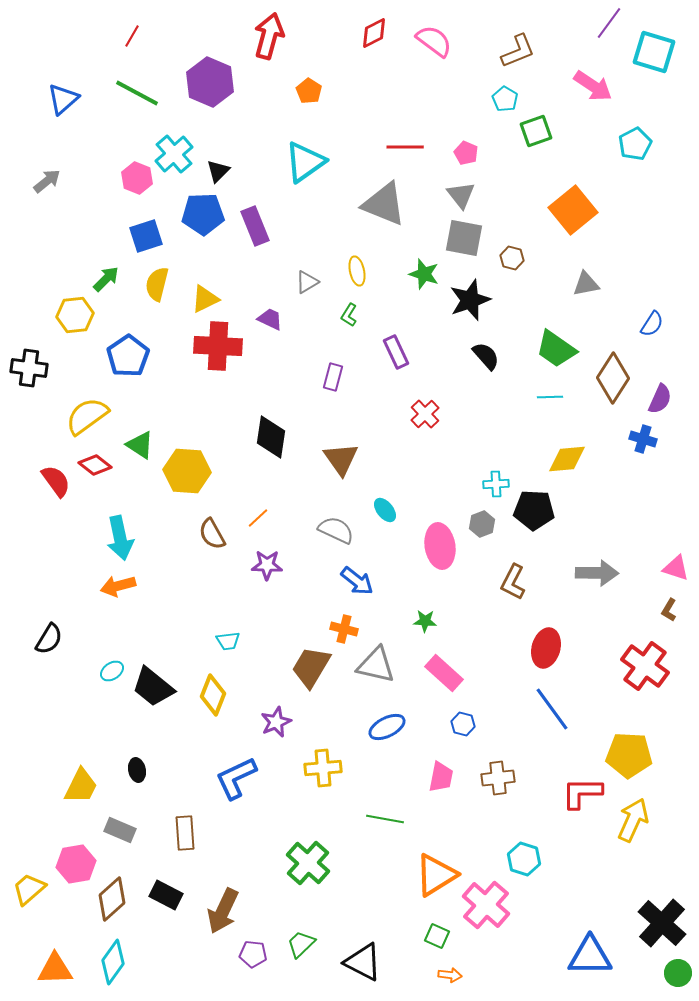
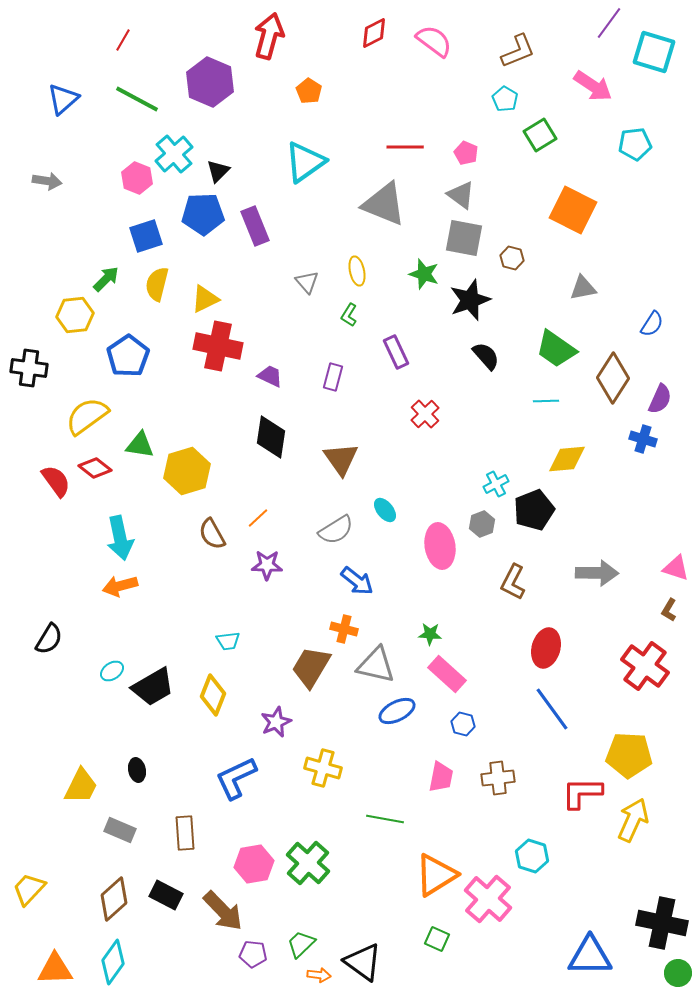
red line at (132, 36): moved 9 px left, 4 px down
green line at (137, 93): moved 6 px down
green square at (536, 131): moved 4 px right, 4 px down; rotated 12 degrees counterclockwise
cyan pentagon at (635, 144): rotated 20 degrees clockwise
gray arrow at (47, 181): rotated 48 degrees clockwise
gray triangle at (461, 195): rotated 16 degrees counterclockwise
orange square at (573, 210): rotated 24 degrees counterclockwise
gray triangle at (307, 282): rotated 40 degrees counterclockwise
gray triangle at (586, 284): moved 3 px left, 4 px down
purple trapezoid at (270, 319): moved 57 px down
red cross at (218, 346): rotated 9 degrees clockwise
cyan line at (550, 397): moved 4 px left, 4 px down
green triangle at (140, 445): rotated 24 degrees counterclockwise
red diamond at (95, 465): moved 3 px down
yellow hexagon at (187, 471): rotated 21 degrees counterclockwise
cyan cross at (496, 484): rotated 25 degrees counterclockwise
black pentagon at (534, 510): rotated 24 degrees counterclockwise
gray semicircle at (336, 530): rotated 123 degrees clockwise
orange arrow at (118, 586): moved 2 px right
green star at (425, 621): moved 5 px right, 13 px down
pink rectangle at (444, 673): moved 3 px right, 1 px down
black trapezoid at (153, 687): rotated 69 degrees counterclockwise
blue ellipse at (387, 727): moved 10 px right, 16 px up
yellow cross at (323, 768): rotated 21 degrees clockwise
cyan hexagon at (524, 859): moved 8 px right, 3 px up
pink hexagon at (76, 864): moved 178 px right
yellow trapezoid at (29, 889): rotated 6 degrees counterclockwise
brown diamond at (112, 899): moved 2 px right
pink cross at (486, 905): moved 2 px right, 6 px up
brown arrow at (223, 911): rotated 69 degrees counterclockwise
black cross at (662, 923): rotated 30 degrees counterclockwise
green square at (437, 936): moved 3 px down
black triangle at (363, 962): rotated 9 degrees clockwise
orange arrow at (450, 975): moved 131 px left
